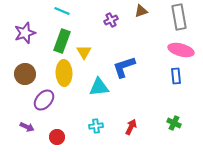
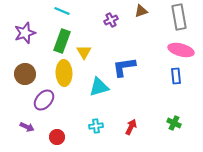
blue L-shape: rotated 10 degrees clockwise
cyan triangle: rotated 10 degrees counterclockwise
